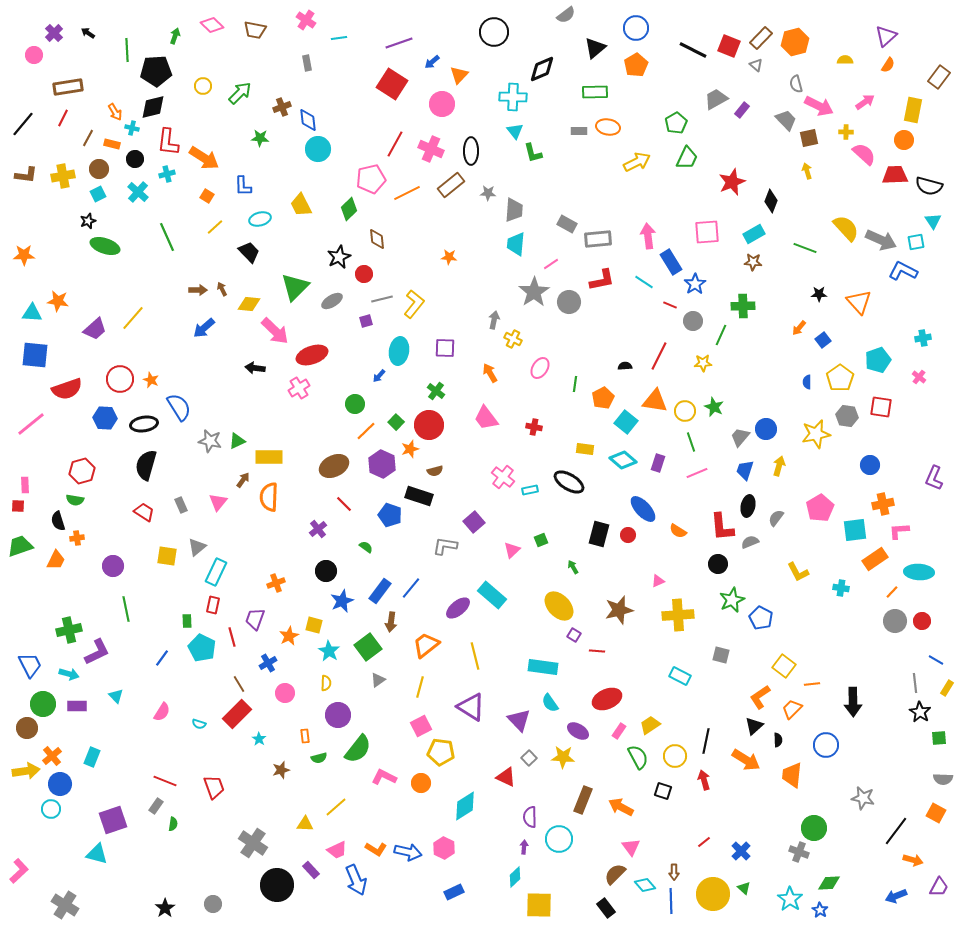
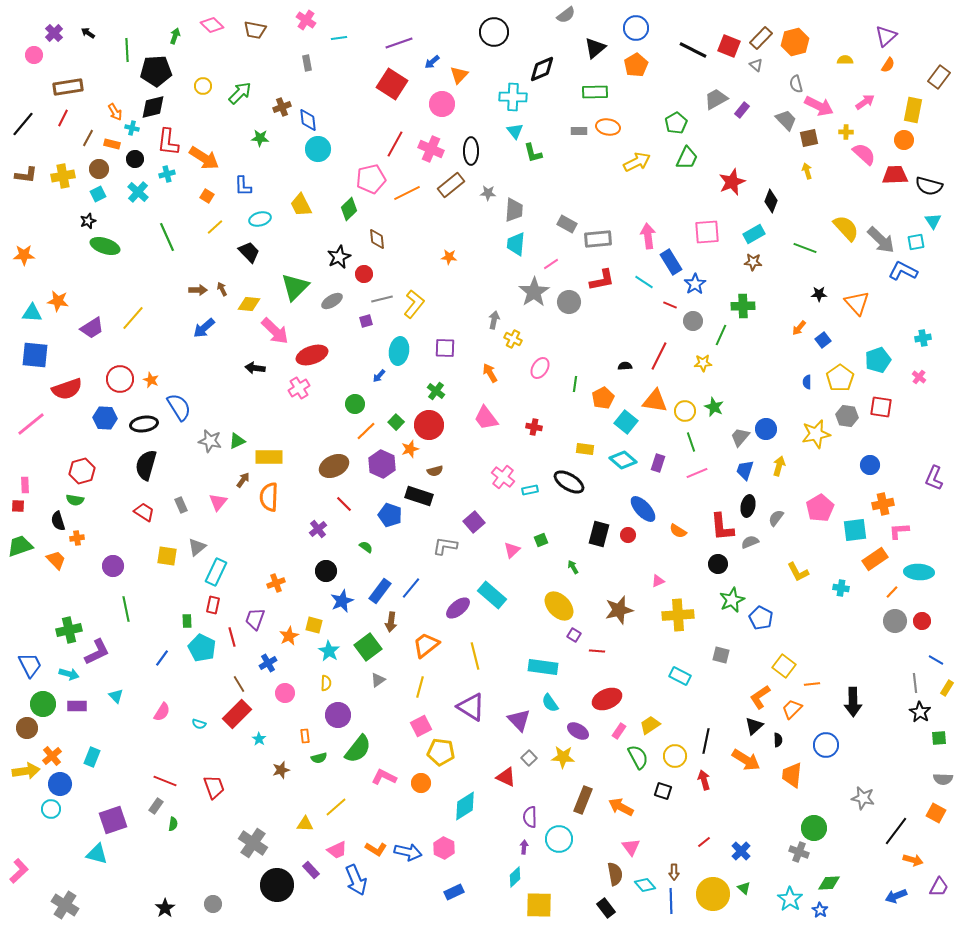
gray arrow at (881, 240): rotated 20 degrees clockwise
orange triangle at (859, 302): moved 2 px left, 1 px down
purple trapezoid at (95, 329): moved 3 px left, 1 px up; rotated 10 degrees clockwise
orange trapezoid at (56, 560): rotated 70 degrees counterclockwise
brown semicircle at (615, 874): rotated 125 degrees clockwise
